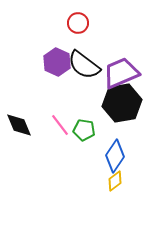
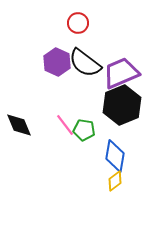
black semicircle: moved 1 px right, 2 px up
black hexagon: moved 2 px down; rotated 12 degrees counterclockwise
pink line: moved 5 px right
blue diamond: rotated 24 degrees counterclockwise
